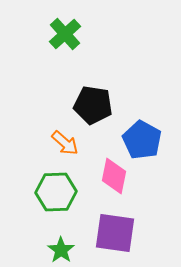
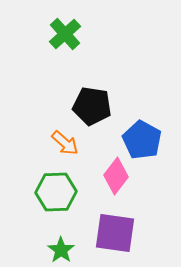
black pentagon: moved 1 px left, 1 px down
pink diamond: moved 2 px right; rotated 27 degrees clockwise
